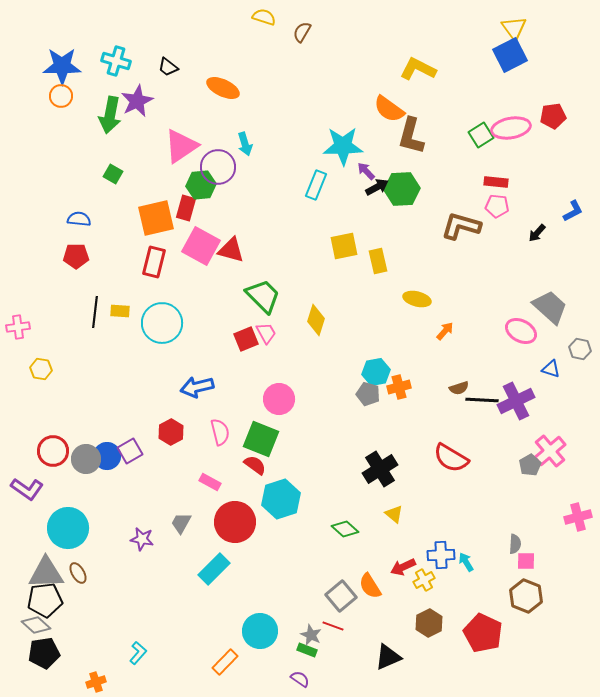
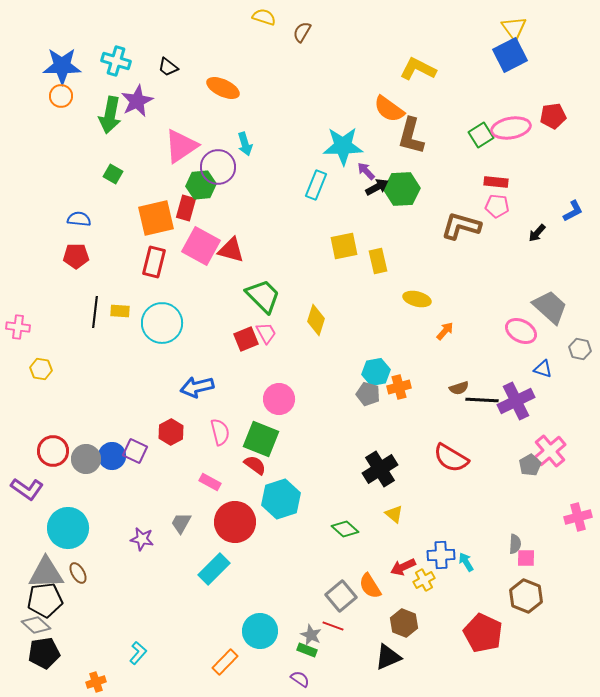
pink cross at (18, 327): rotated 15 degrees clockwise
blue triangle at (551, 369): moved 8 px left
purple square at (130, 451): moved 5 px right; rotated 35 degrees counterclockwise
blue circle at (107, 456): moved 5 px right
pink square at (526, 561): moved 3 px up
brown hexagon at (429, 623): moved 25 px left; rotated 12 degrees counterclockwise
